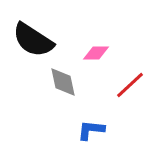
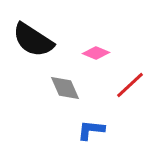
pink diamond: rotated 24 degrees clockwise
gray diamond: moved 2 px right, 6 px down; rotated 12 degrees counterclockwise
